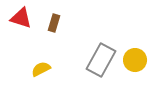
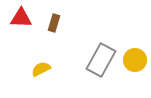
red triangle: rotated 15 degrees counterclockwise
